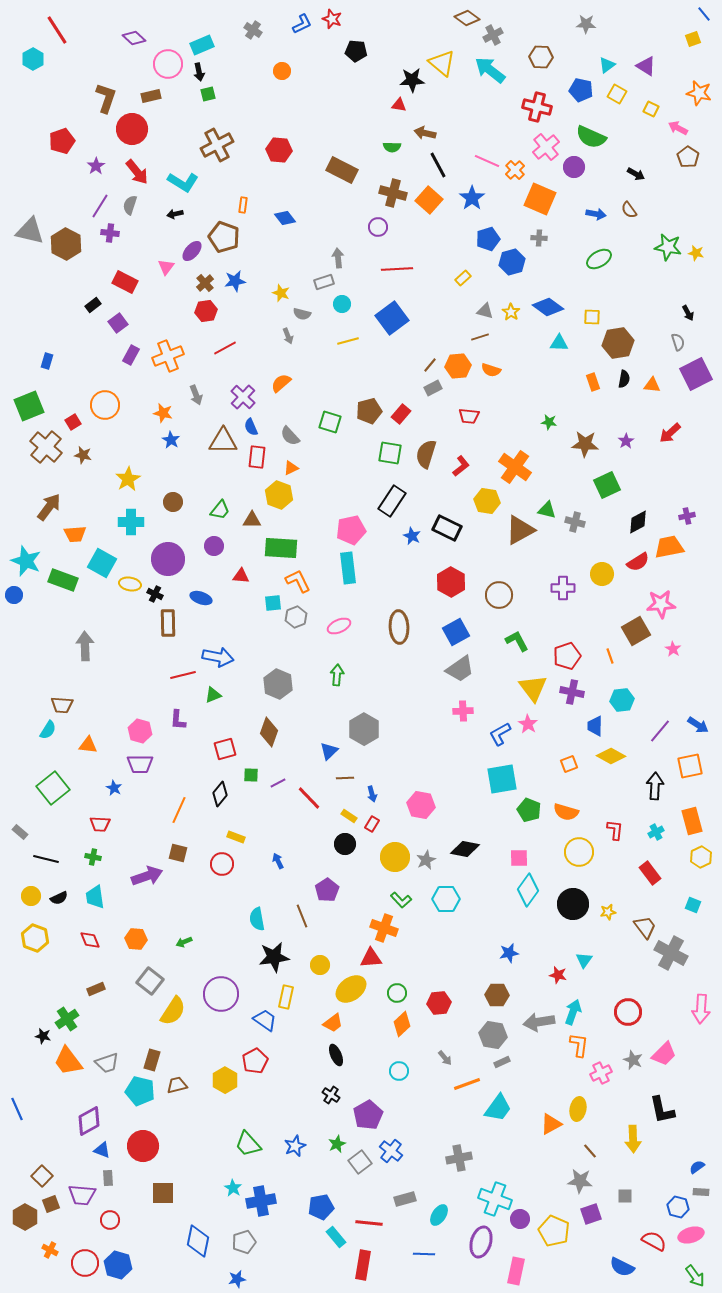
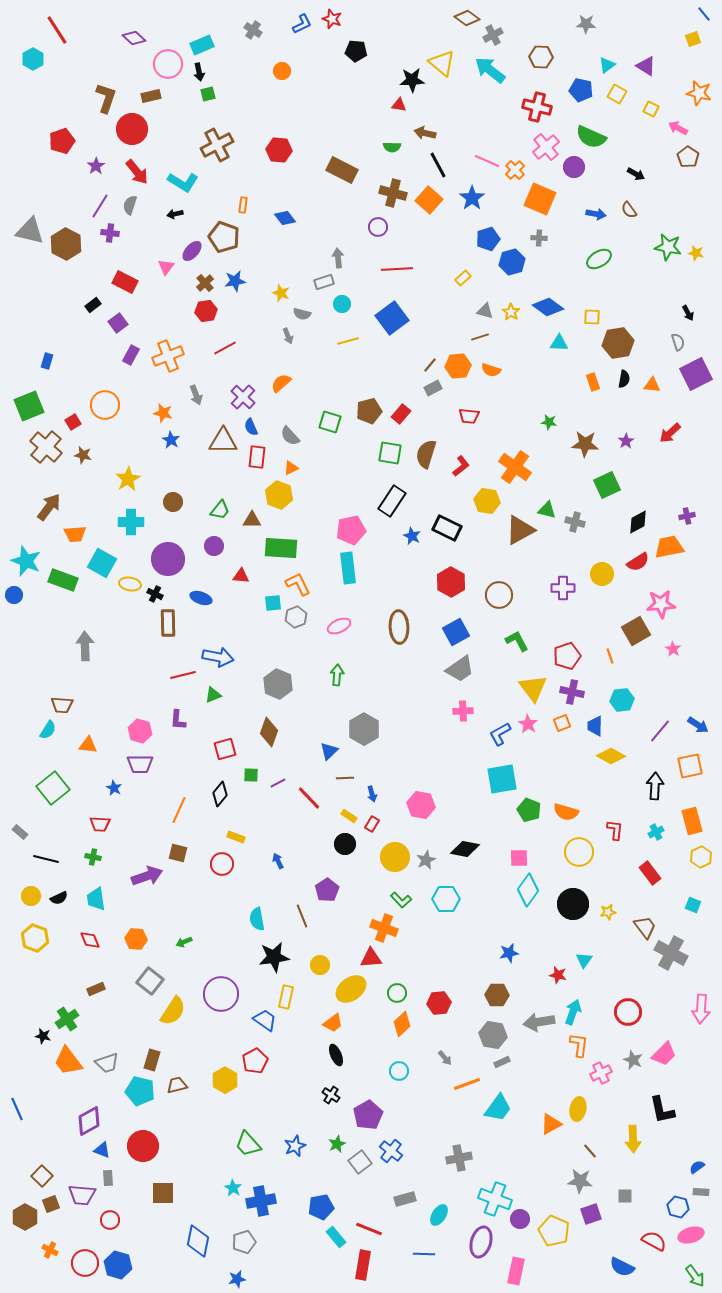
orange L-shape at (298, 581): moved 3 px down
orange square at (569, 764): moved 7 px left, 41 px up
cyan trapezoid at (95, 897): moved 1 px right, 2 px down
red line at (369, 1223): moved 6 px down; rotated 16 degrees clockwise
